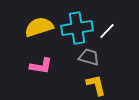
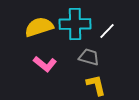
cyan cross: moved 2 px left, 4 px up; rotated 8 degrees clockwise
pink L-shape: moved 4 px right, 2 px up; rotated 30 degrees clockwise
